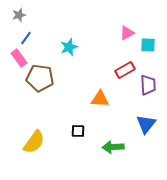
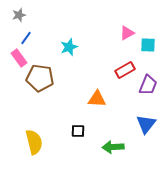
purple trapezoid: rotated 25 degrees clockwise
orange triangle: moved 3 px left
yellow semicircle: rotated 50 degrees counterclockwise
